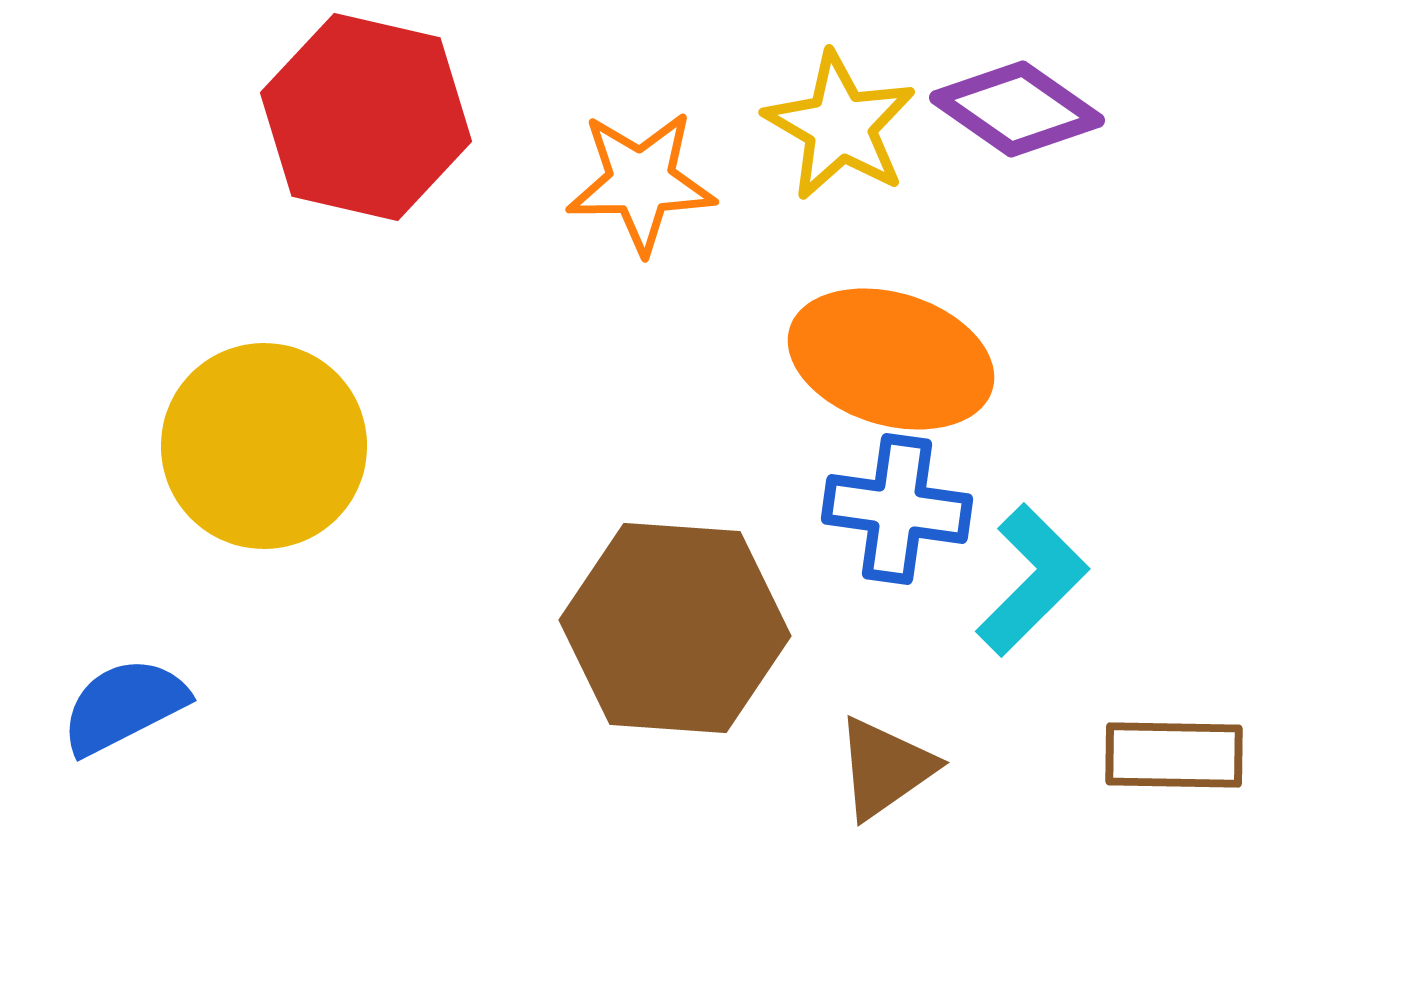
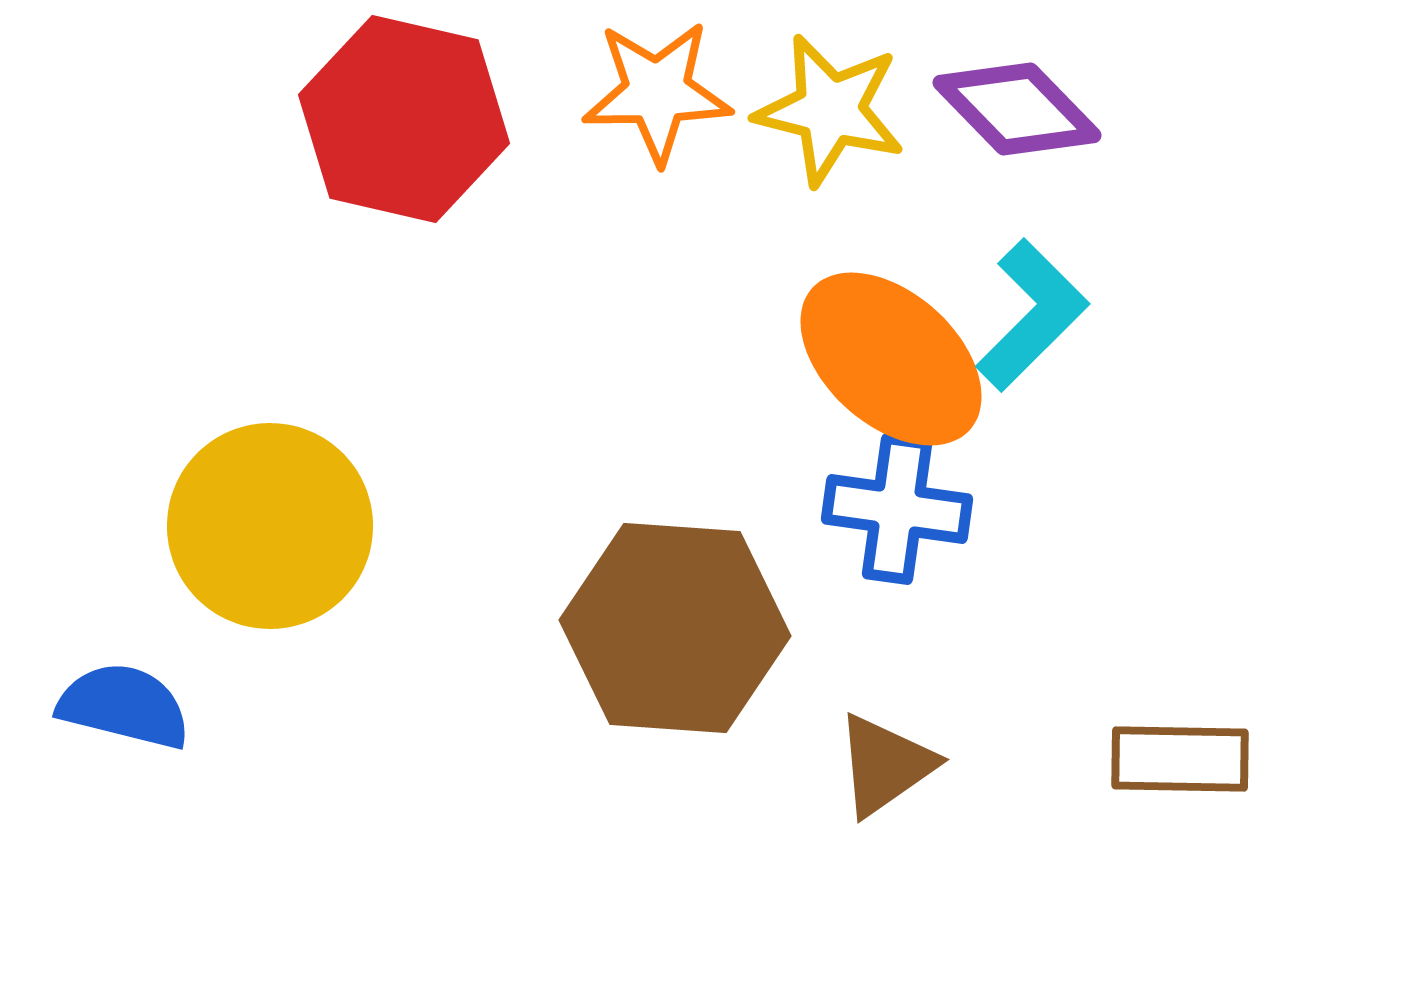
purple diamond: rotated 11 degrees clockwise
red hexagon: moved 38 px right, 2 px down
yellow star: moved 10 px left, 16 px up; rotated 16 degrees counterclockwise
orange star: moved 16 px right, 90 px up
orange ellipse: rotated 25 degrees clockwise
yellow circle: moved 6 px right, 80 px down
cyan L-shape: moved 265 px up
blue semicircle: rotated 41 degrees clockwise
brown rectangle: moved 6 px right, 4 px down
brown triangle: moved 3 px up
